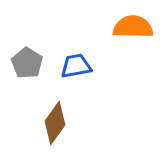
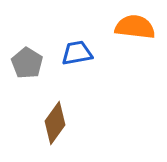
orange semicircle: moved 2 px right; rotated 6 degrees clockwise
blue trapezoid: moved 1 px right, 13 px up
